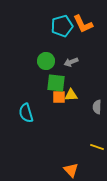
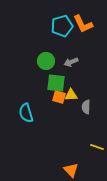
orange square: rotated 16 degrees clockwise
gray semicircle: moved 11 px left
